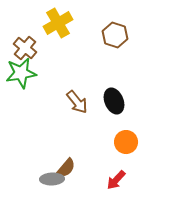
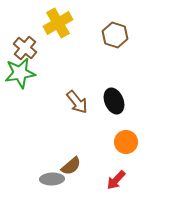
green star: moved 1 px left
brown semicircle: moved 5 px right, 2 px up; rotated 10 degrees clockwise
